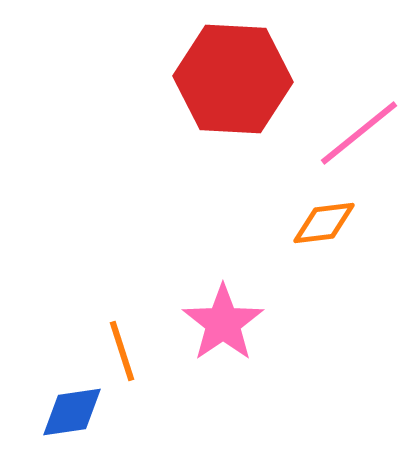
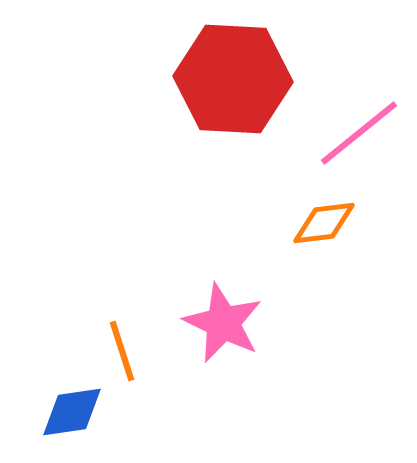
pink star: rotated 12 degrees counterclockwise
